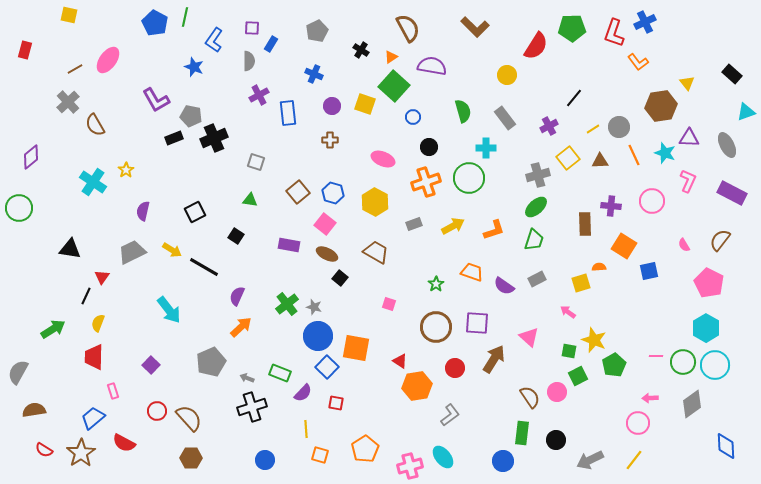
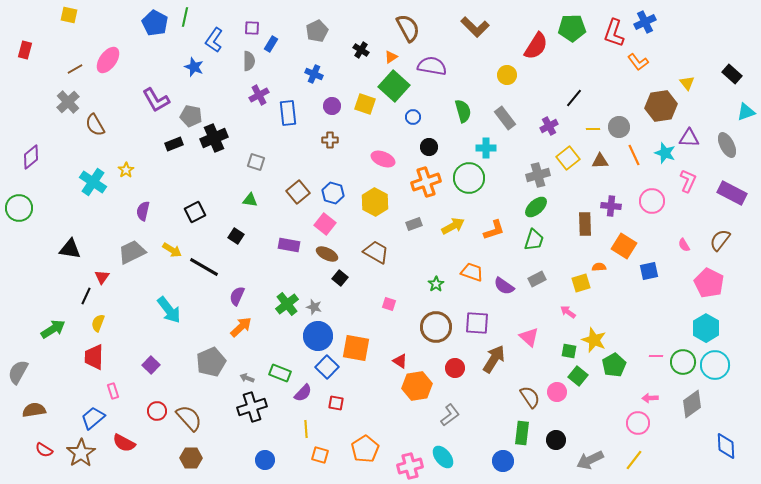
yellow line at (593, 129): rotated 32 degrees clockwise
black rectangle at (174, 138): moved 6 px down
green square at (578, 376): rotated 24 degrees counterclockwise
